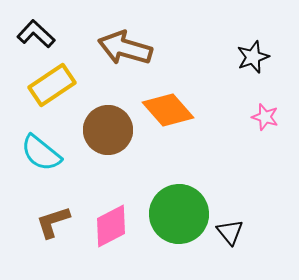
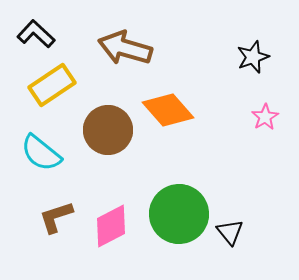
pink star: rotated 24 degrees clockwise
brown L-shape: moved 3 px right, 5 px up
